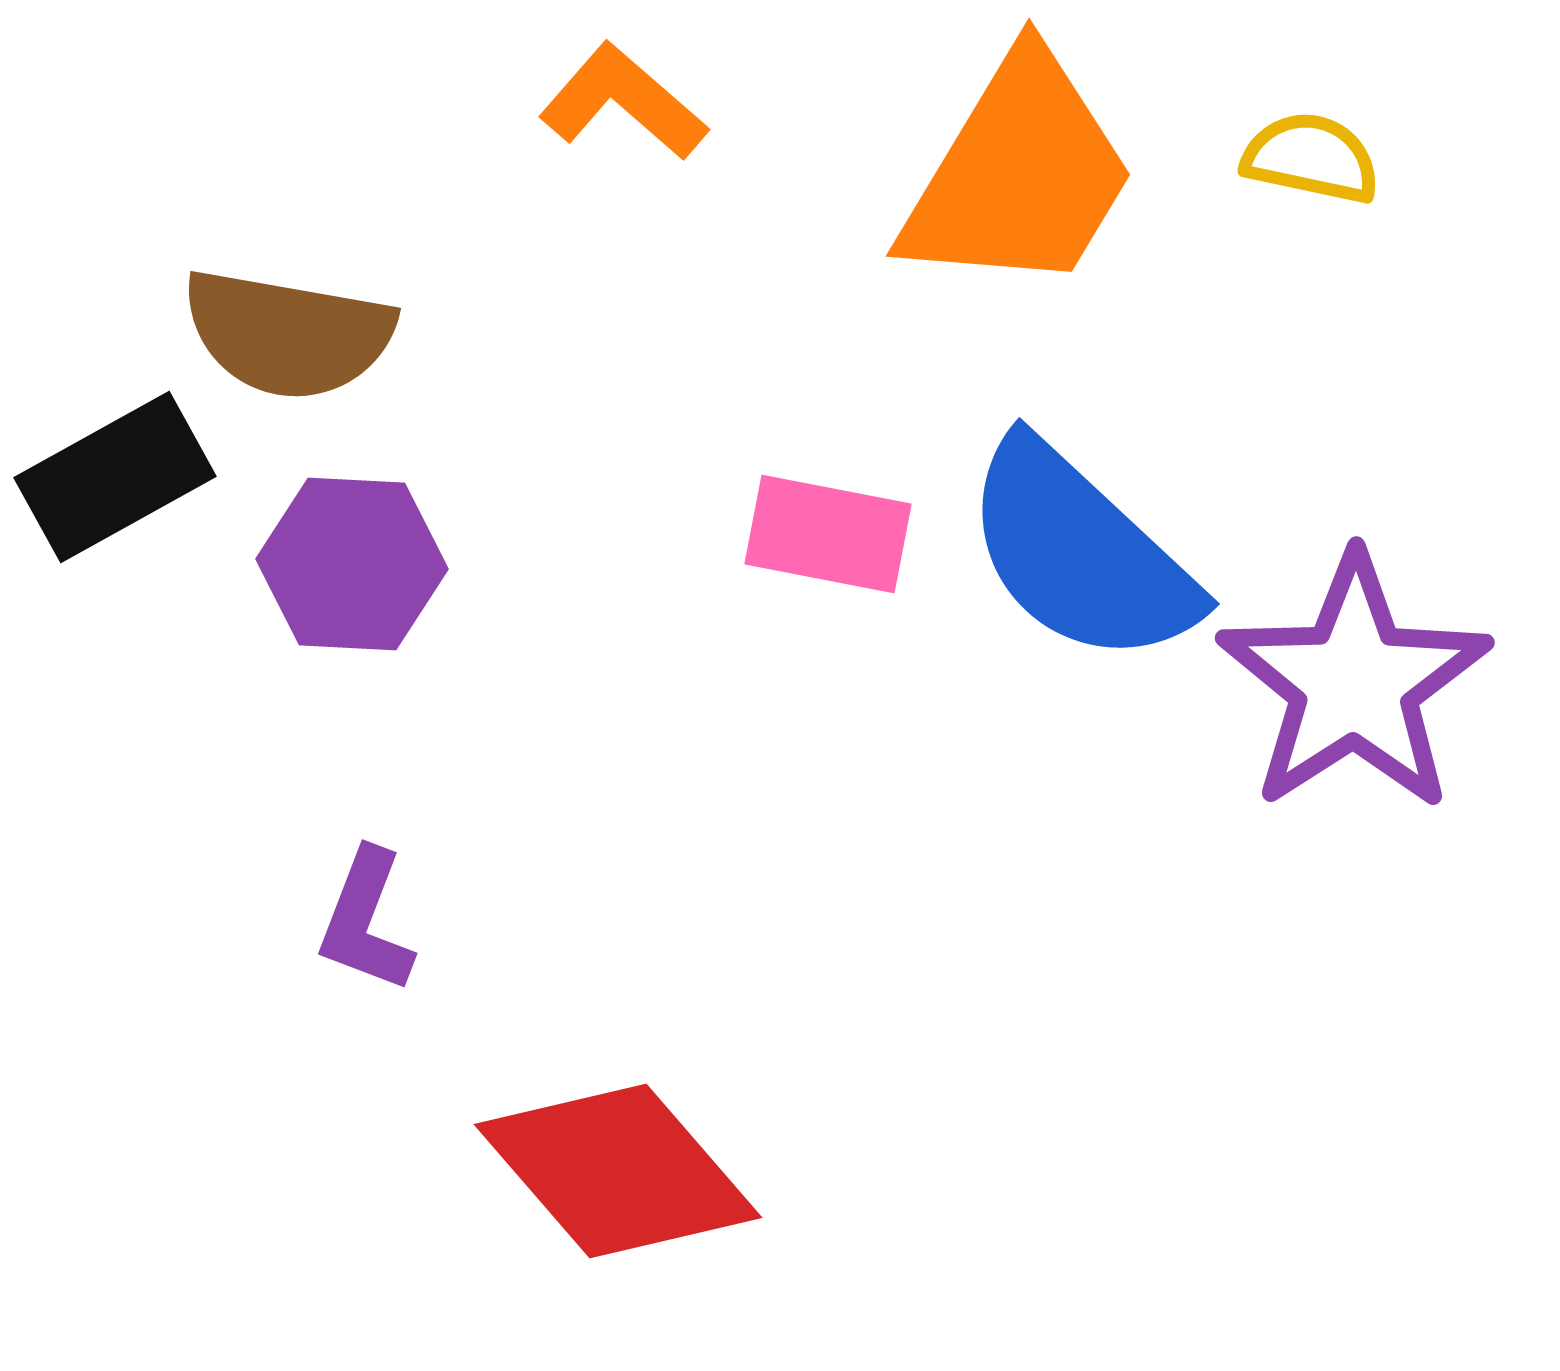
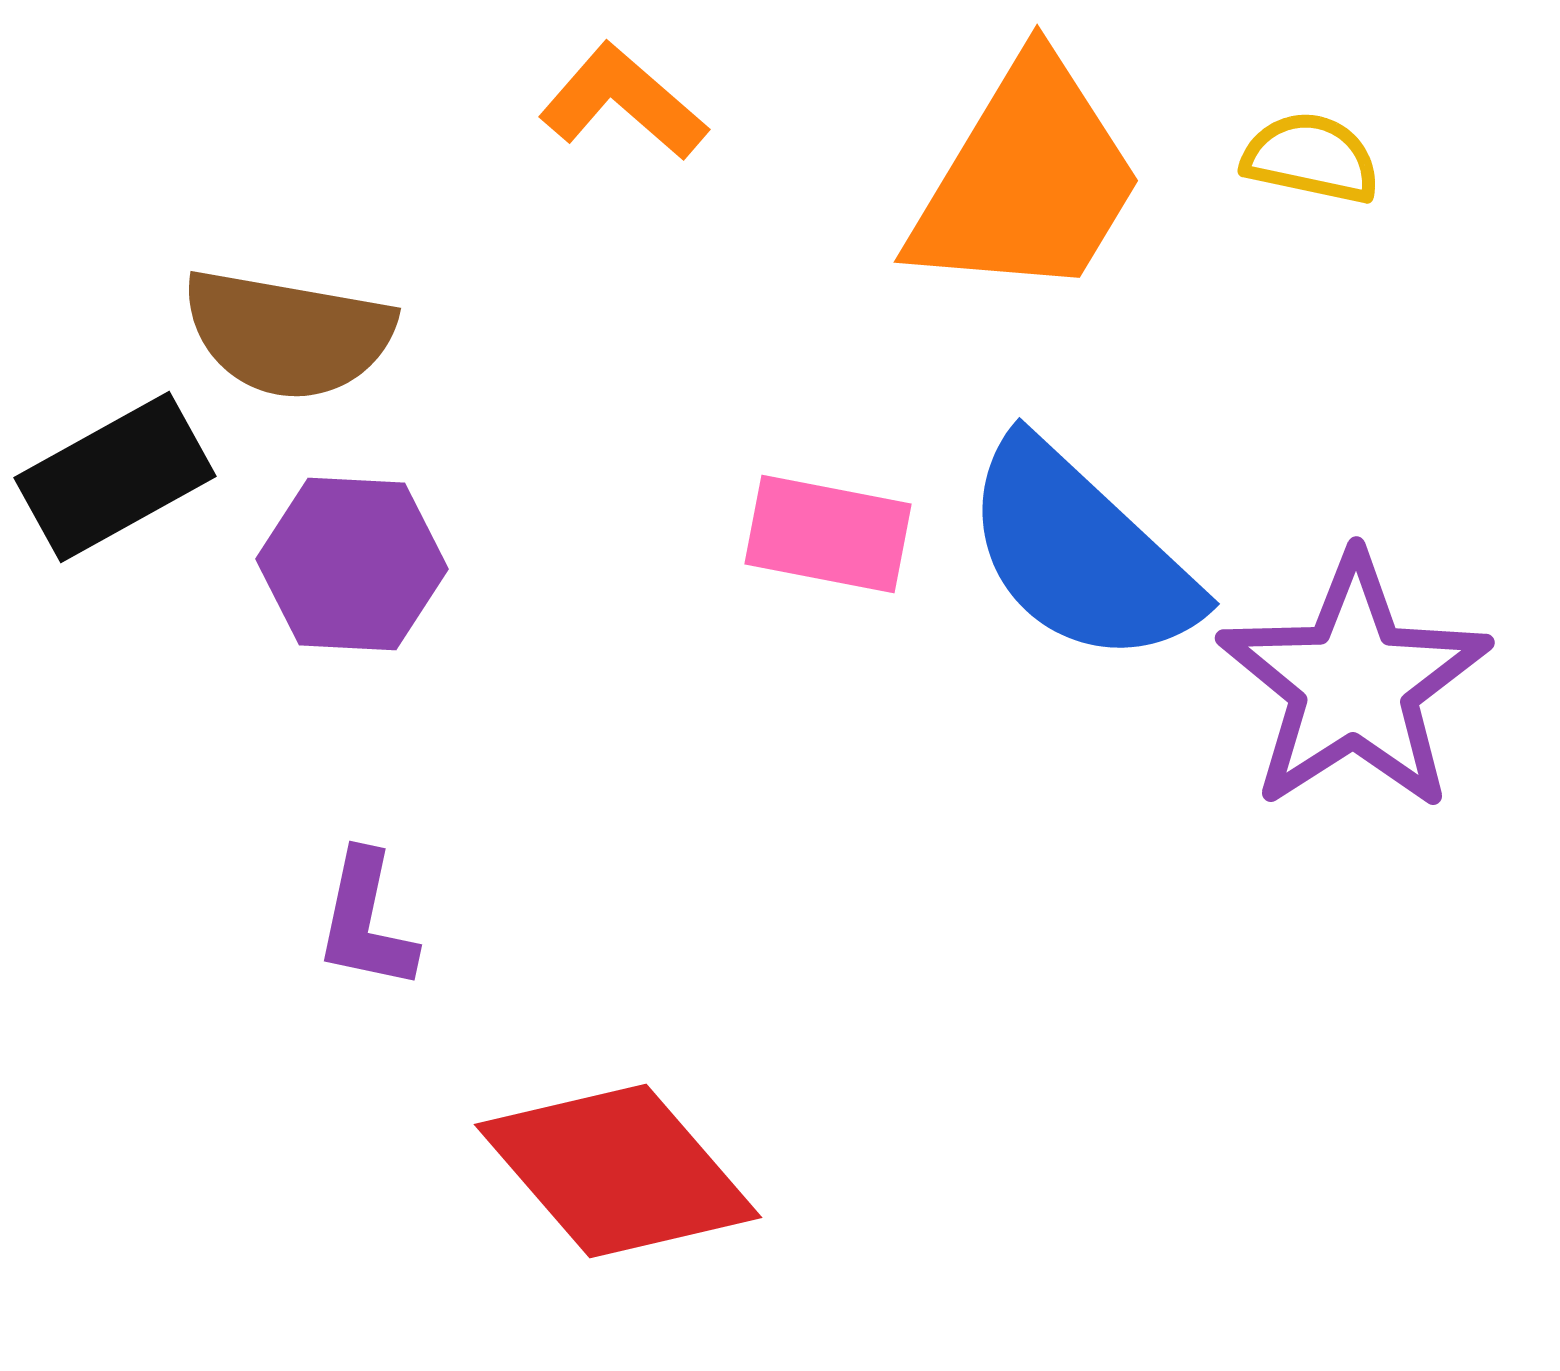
orange trapezoid: moved 8 px right, 6 px down
purple L-shape: rotated 9 degrees counterclockwise
